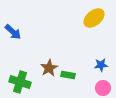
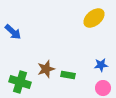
brown star: moved 3 px left, 1 px down; rotated 12 degrees clockwise
